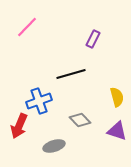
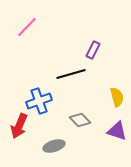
purple rectangle: moved 11 px down
